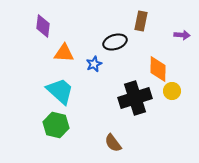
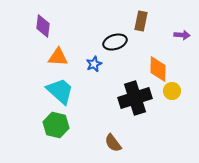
orange triangle: moved 6 px left, 4 px down
